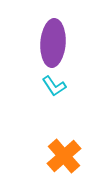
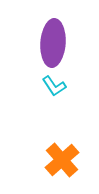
orange cross: moved 2 px left, 4 px down
